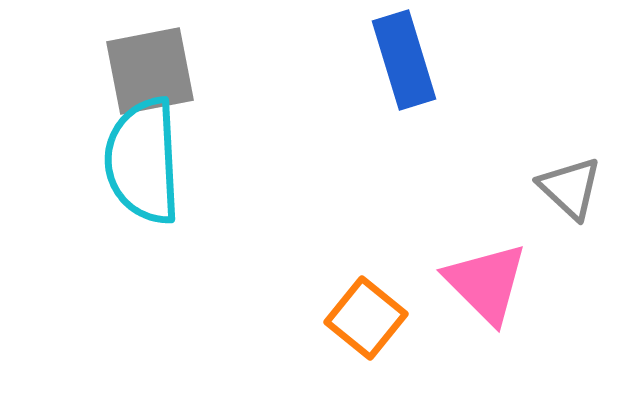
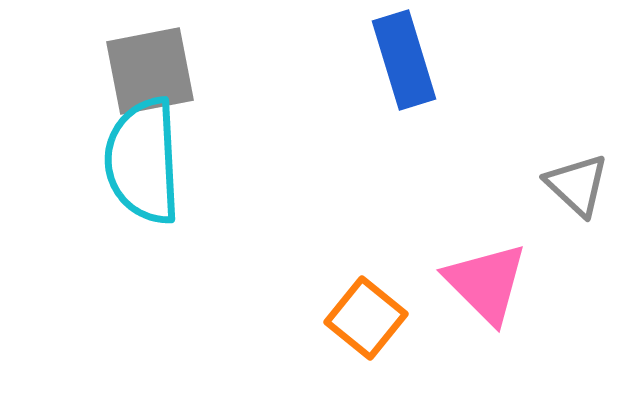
gray triangle: moved 7 px right, 3 px up
